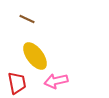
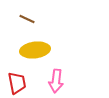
yellow ellipse: moved 6 px up; rotated 60 degrees counterclockwise
pink arrow: rotated 70 degrees counterclockwise
